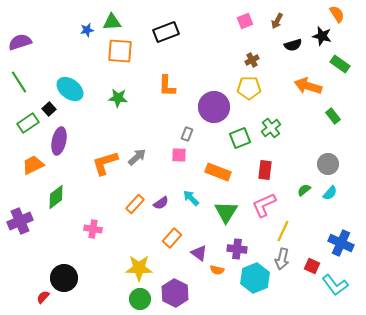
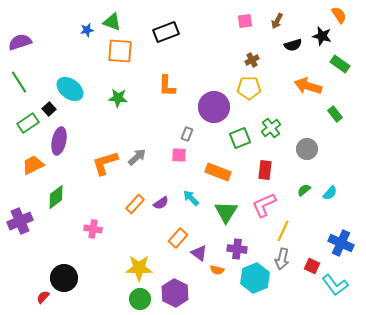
orange semicircle at (337, 14): moved 2 px right, 1 px down
pink square at (245, 21): rotated 14 degrees clockwise
green triangle at (112, 22): rotated 24 degrees clockwise
green rectangle at (333, 116): moved 2 px right, 2 px up
gray circle at (328, 164): moved 21 px left, 15 px up
orange rectangle at (172, 238): moved 6 px right
